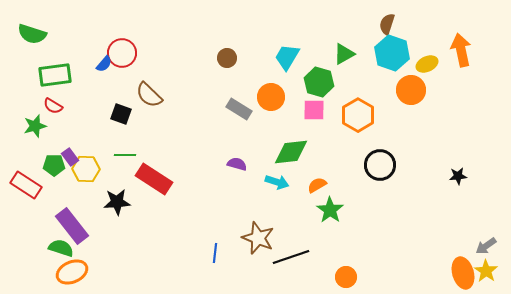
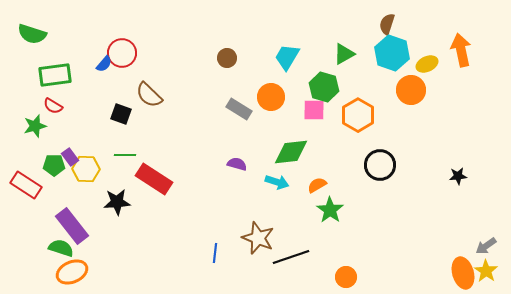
green hexagon at (319, 82): moved 5 px right, 5 px down
